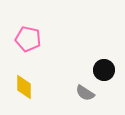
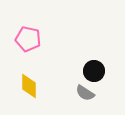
black circle: moved 10 px left, 1 px down
yellow diamond: moved 5 px right, 1 px up
